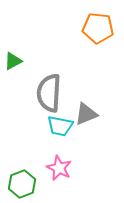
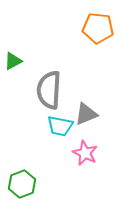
gray semicircle: moved 3 px up
pink star: moved 26 px right, 15 px up
